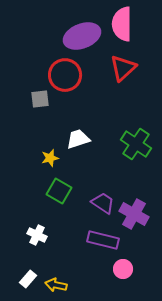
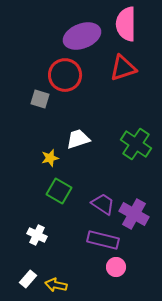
pink semicircle: moved 4 px right
red triangle: rotated 24 degrees clockwise
gray square: rotated 24 degrees clockwise
purple trapezoid: moved 1 px down
pink circle: moved 7 px left, 2 px up
